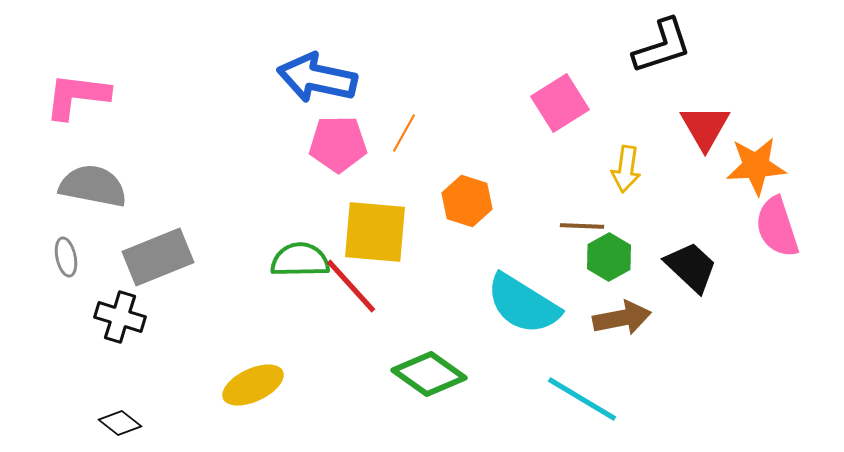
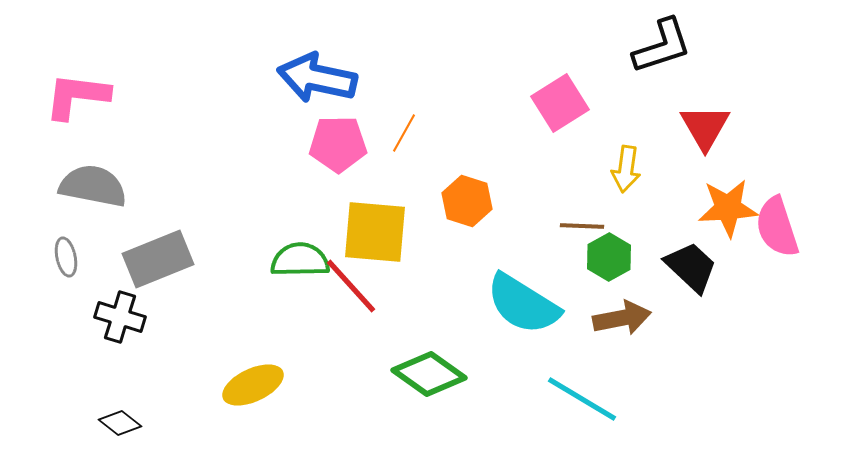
orange star: moved 28 px left, 42 px down
gray rectangle: moved 2 px down
